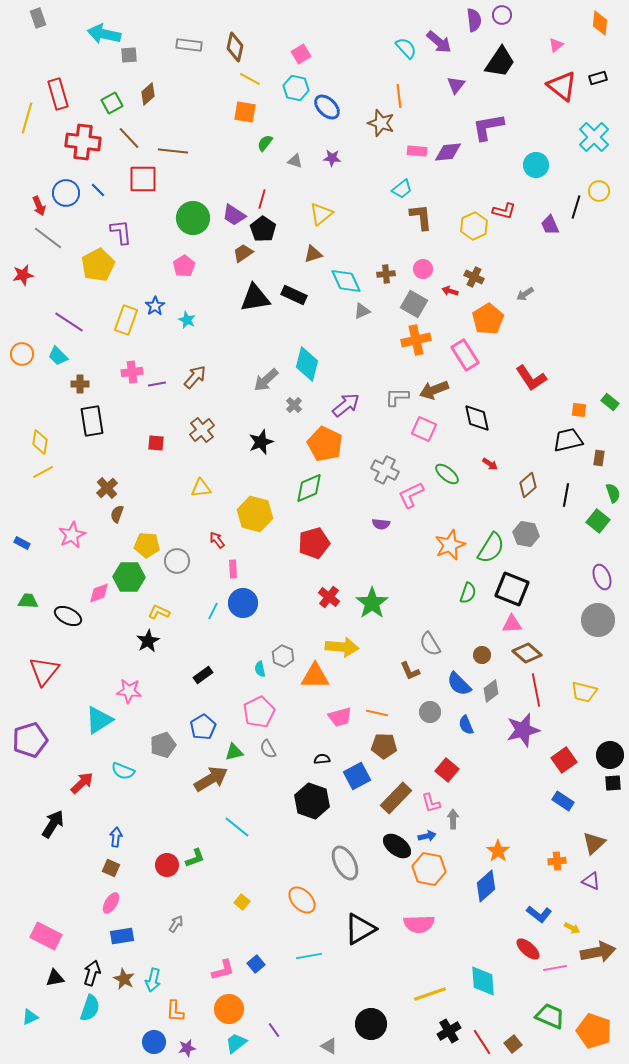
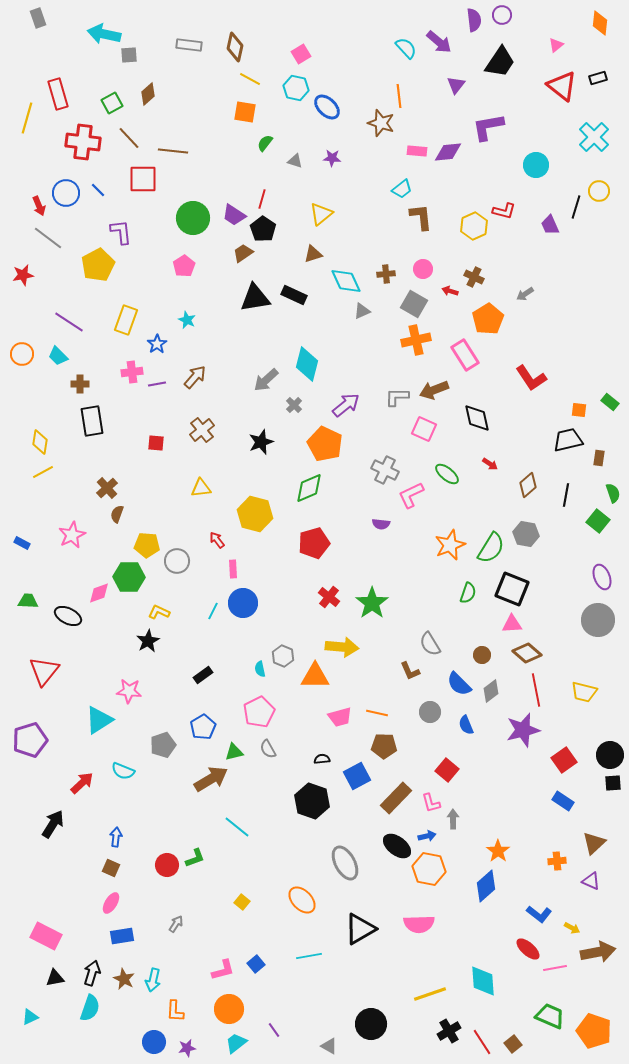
blue star at (155, 306): moved 2 px right, 38 px down
